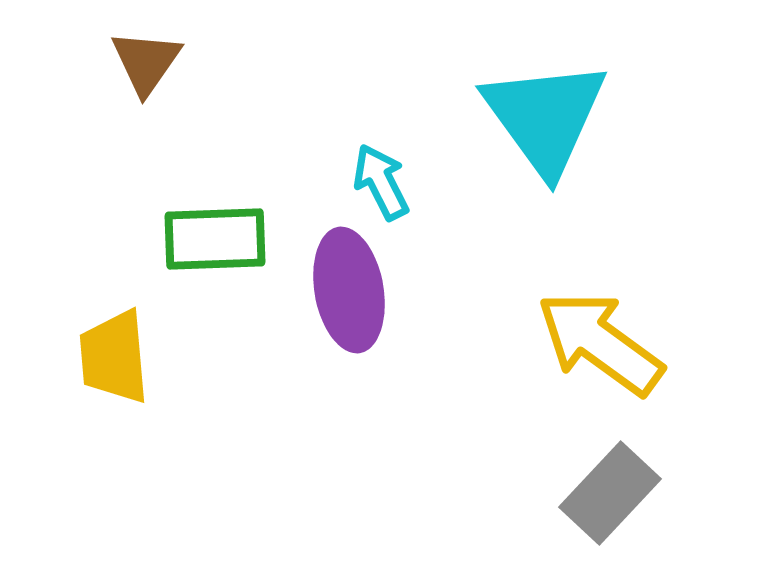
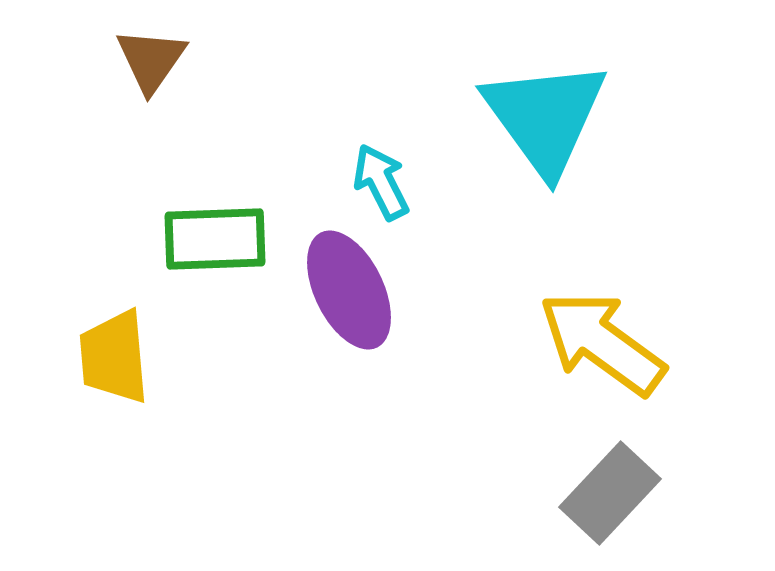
brown triangle: moved 5 px right, 2 px up
purple ellipse: rotated 16 degrees counterclockwise
yellow arrow: moved 2 px right
